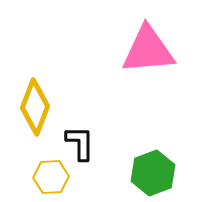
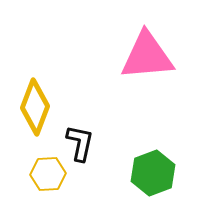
pink triangle: moved 1 px left, 6 px down
black L-shape: rotated 12 degrees clockwise
yellow hexagon: moved 3 px left, 3 px up
